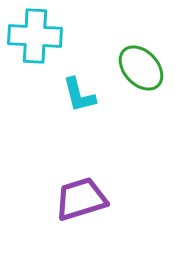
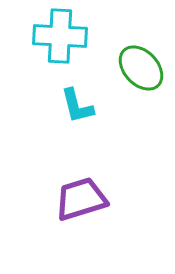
cyan cross: moved 25 px right
cyan L-shape: moved 2 px left, 11 px down
